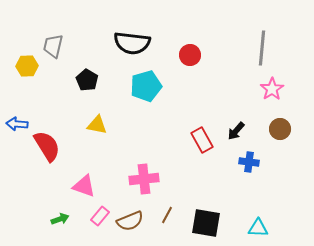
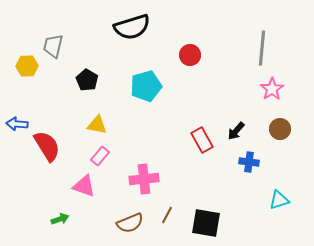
black semicircle: moved 16 px up; rotated 24 degrees counterclockwise
pink rectangle: moved 60 px up
brown semicircle: moved 2 px down
cyan triangle: moved 21 px right, 28 px up; rotated 20 degrees counterclockwise
